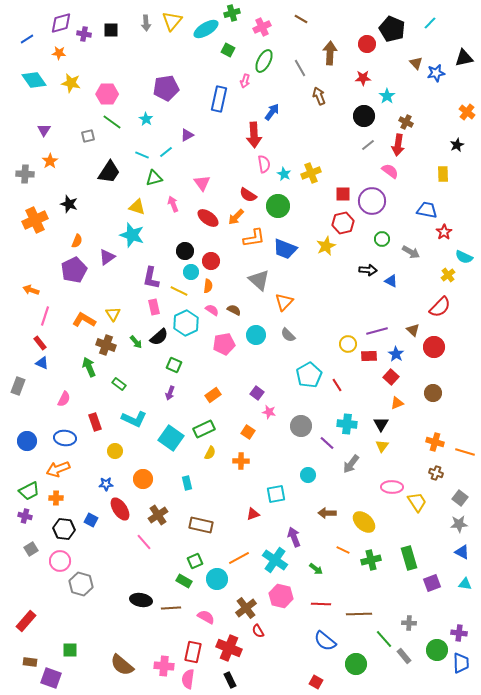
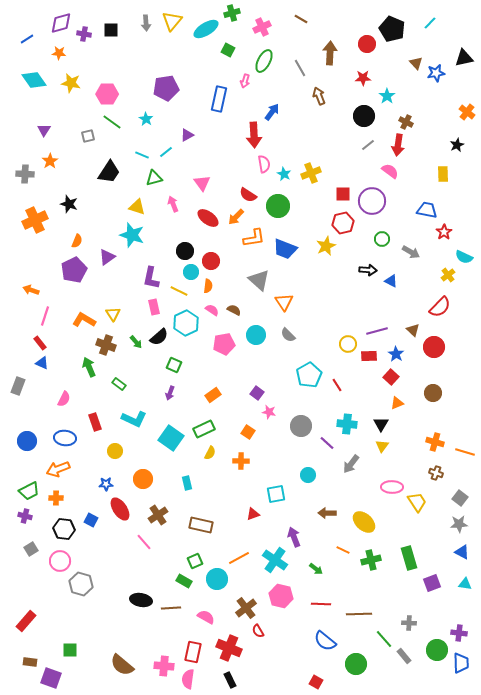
orange triangle at (284, 302): rotated 18 degrees counterclockwise
